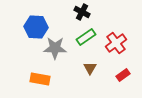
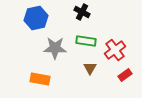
blue hexagon: moved 9 px up; rotated 15 degrees counterclockwise
green rectangle: moved 4 px down; rotated 42 degrees clockwise
red cross: moved 1 px left, 7 px down
red rectangle: moved 2 px right
